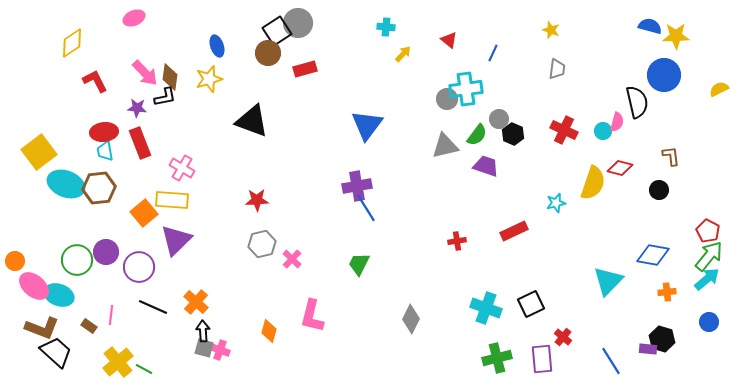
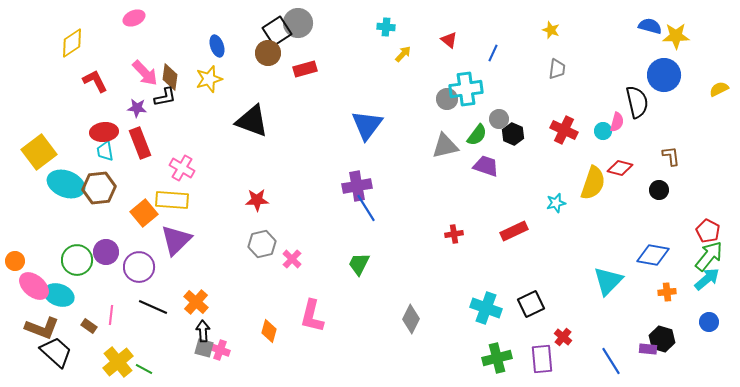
red cross at (457, 241): moved 3 px left, 7 px up
